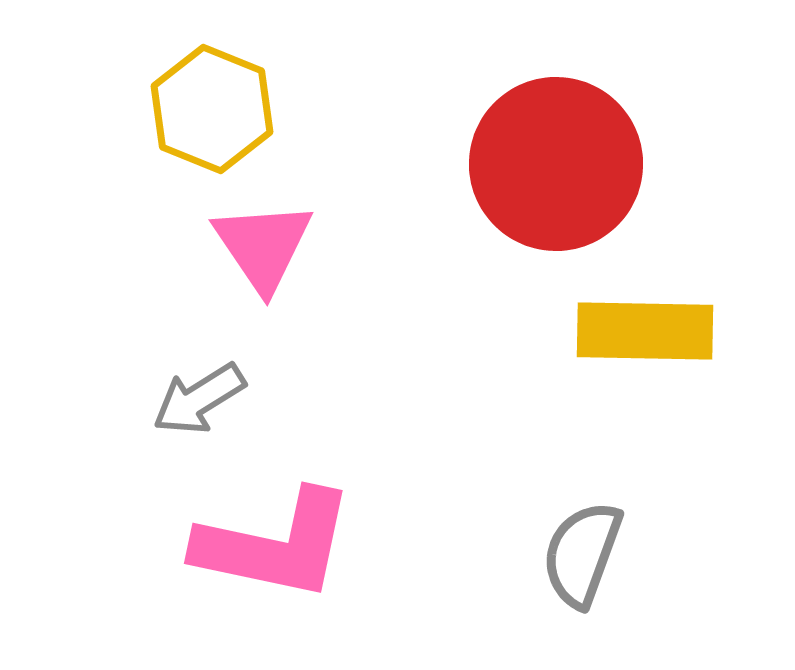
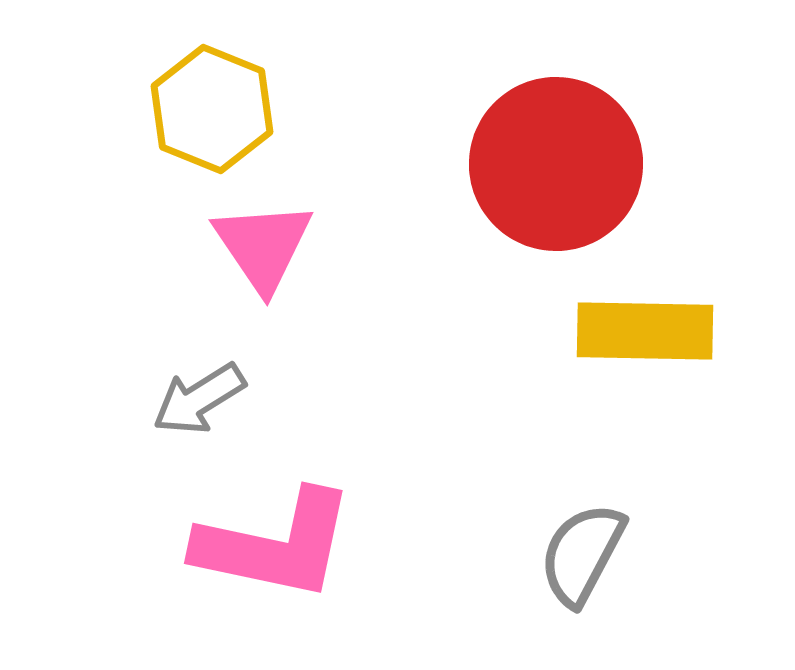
gray semicircle: rotated 8 degrees clockwise
